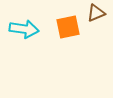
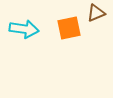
orange square: moved 1 px right, 1 px down
